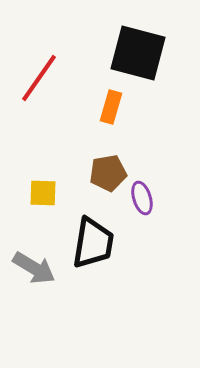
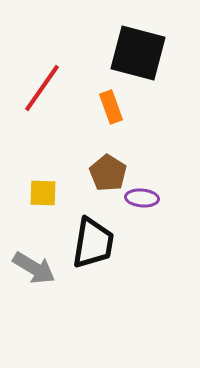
red line: moved 3 px right, 10 px down
orange rectangle: rotated 36 degrees counterclockwise
brown pentagon: rotated 30 degrees counterclockwise
purple ellipse: rotated 68 degrees counterclockwise
